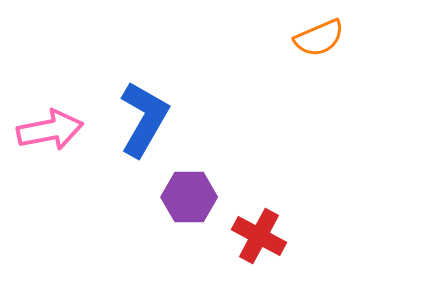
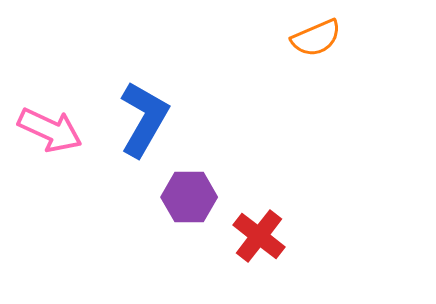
orange semicircle: moved 3 px left
pink arrow: rotated 36 degrees clockwise
red cross: rotated 10 degrees clockwise
